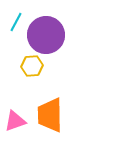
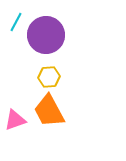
yellow hexagon: moved 17 px right, 11 px down
orange trapezoid: moved 1 px left, 4 px up; rotated 27 degrees counterclockwise
pink triangle: moved 1 px up
